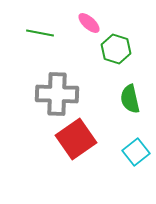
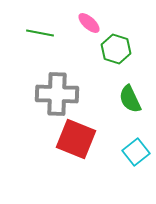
green semicircle: rotated 12 degrees counterclockwise
red square: rotated 33 degrees counterclockwise
